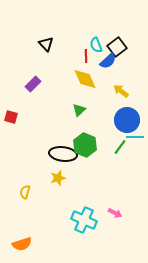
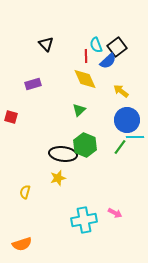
purple rectangle: rotated 28 degrees clockwise
cyan cross: rotated 35 degrees counterclockwise
